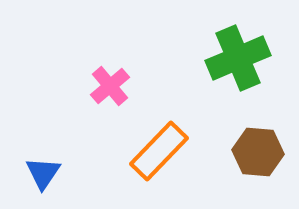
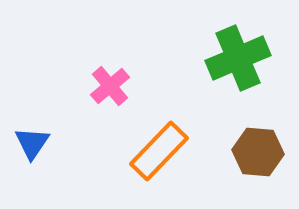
blue triangle: moved 11 px left, 30 px up
